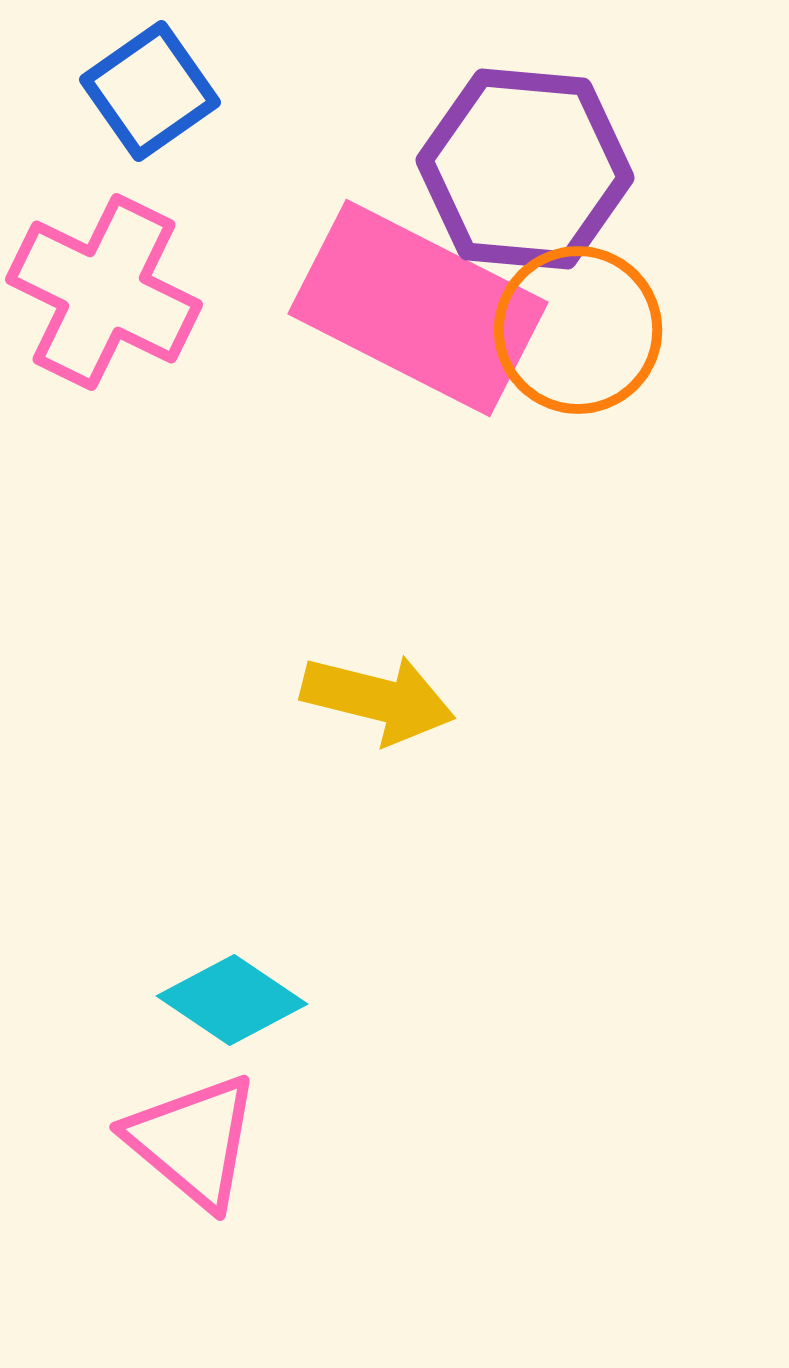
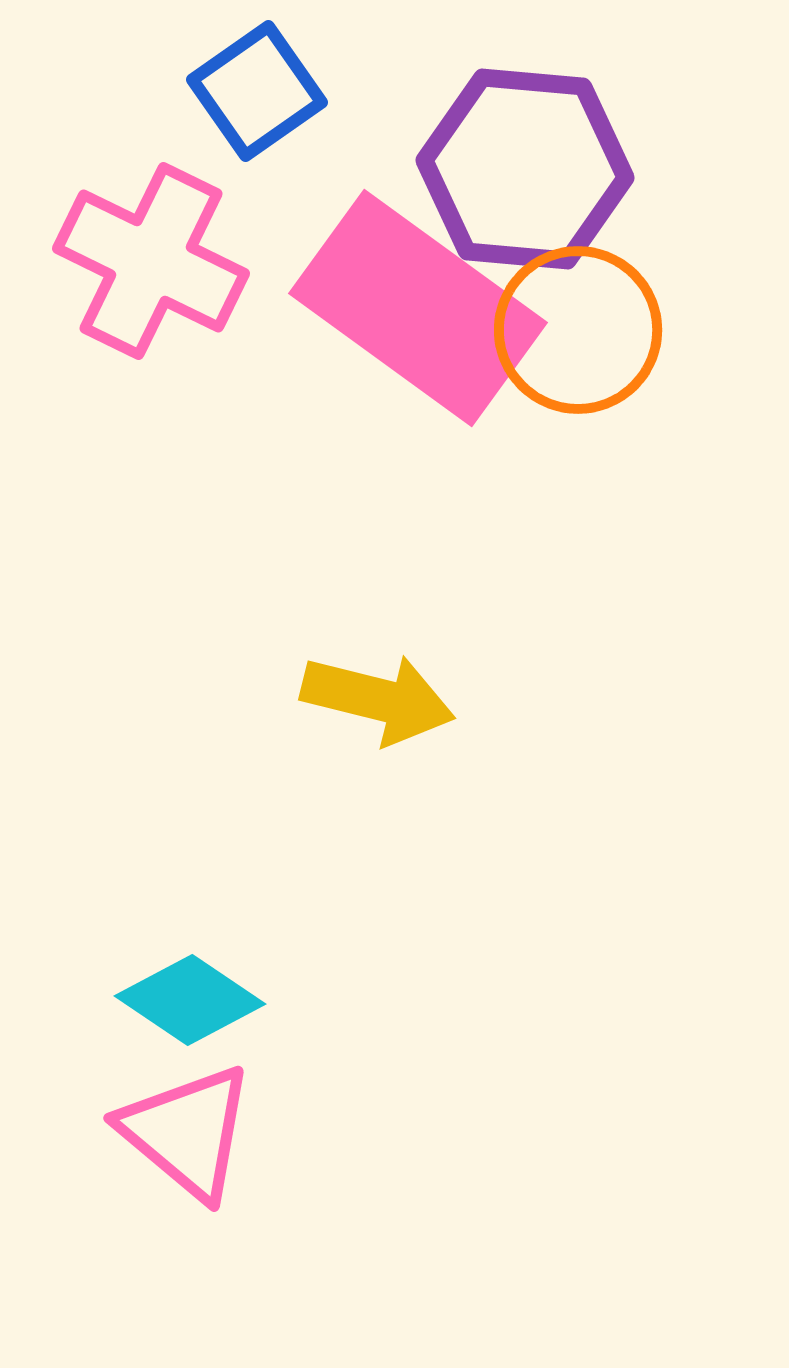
blue square: moved 107 px right
pink cross: moved 47 px right, 31 px up
pink rectangle: rotated 9 degrees clockwise
cyan diamond: moved 42 px left
pink triangle: moved 6 px left, 9 px up
